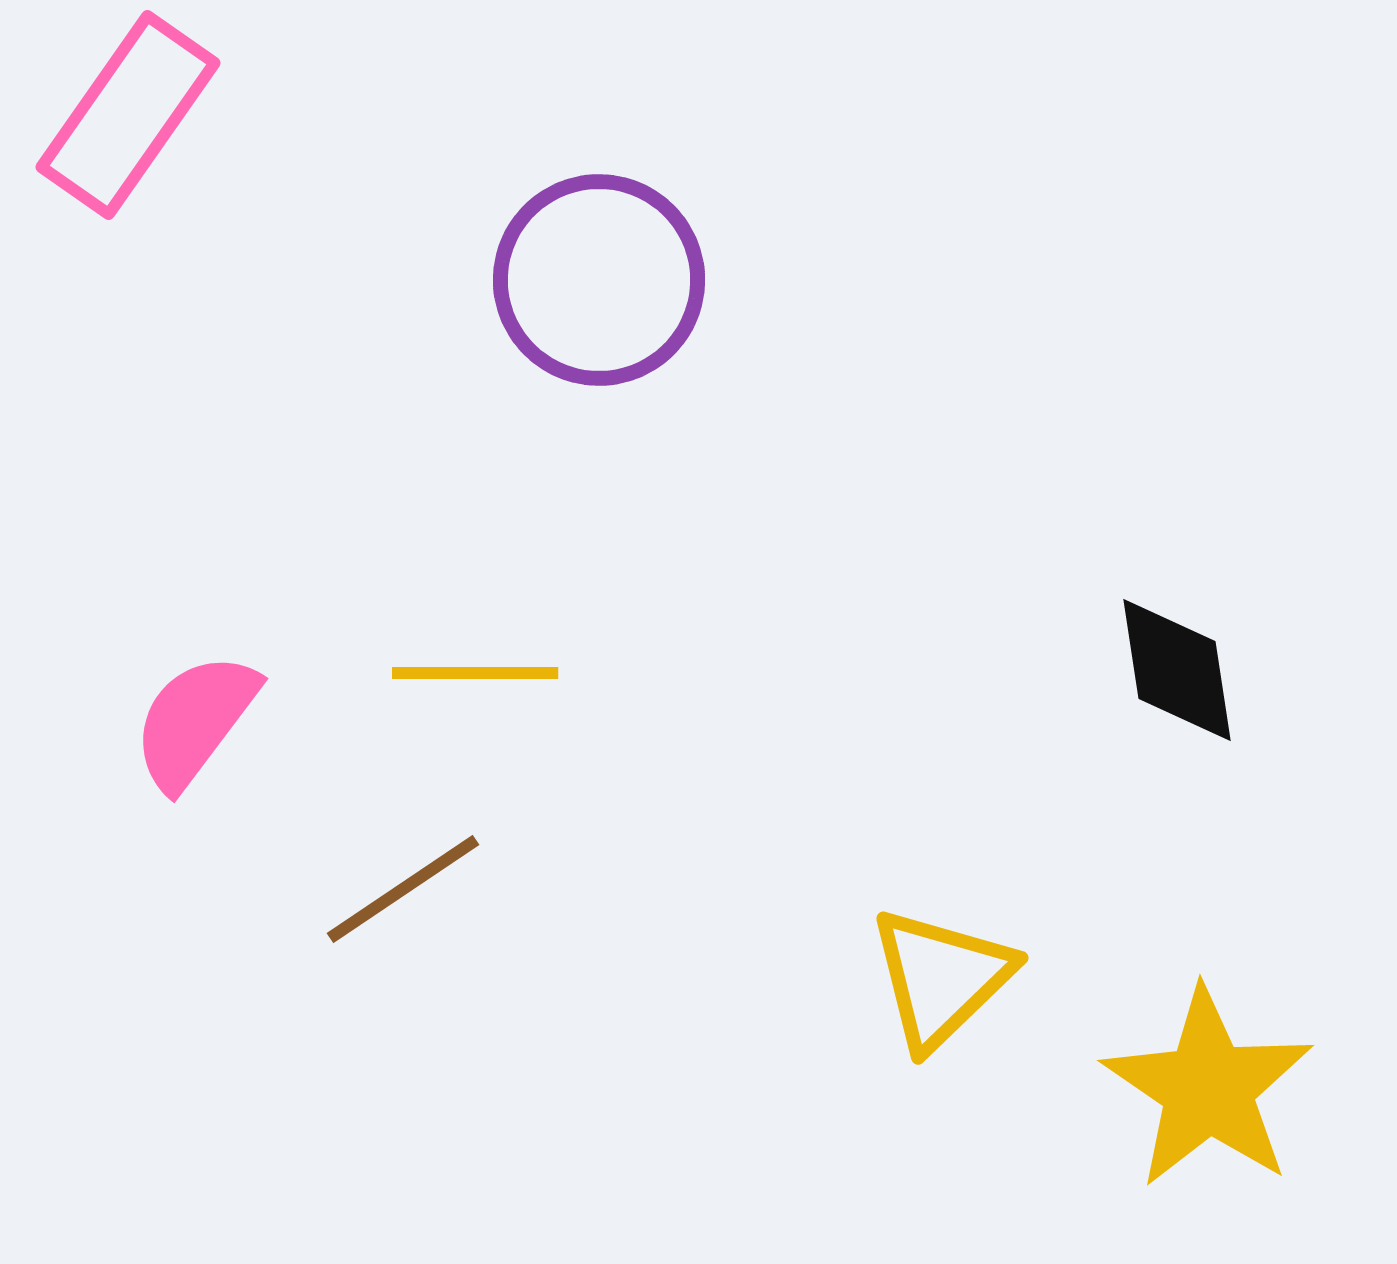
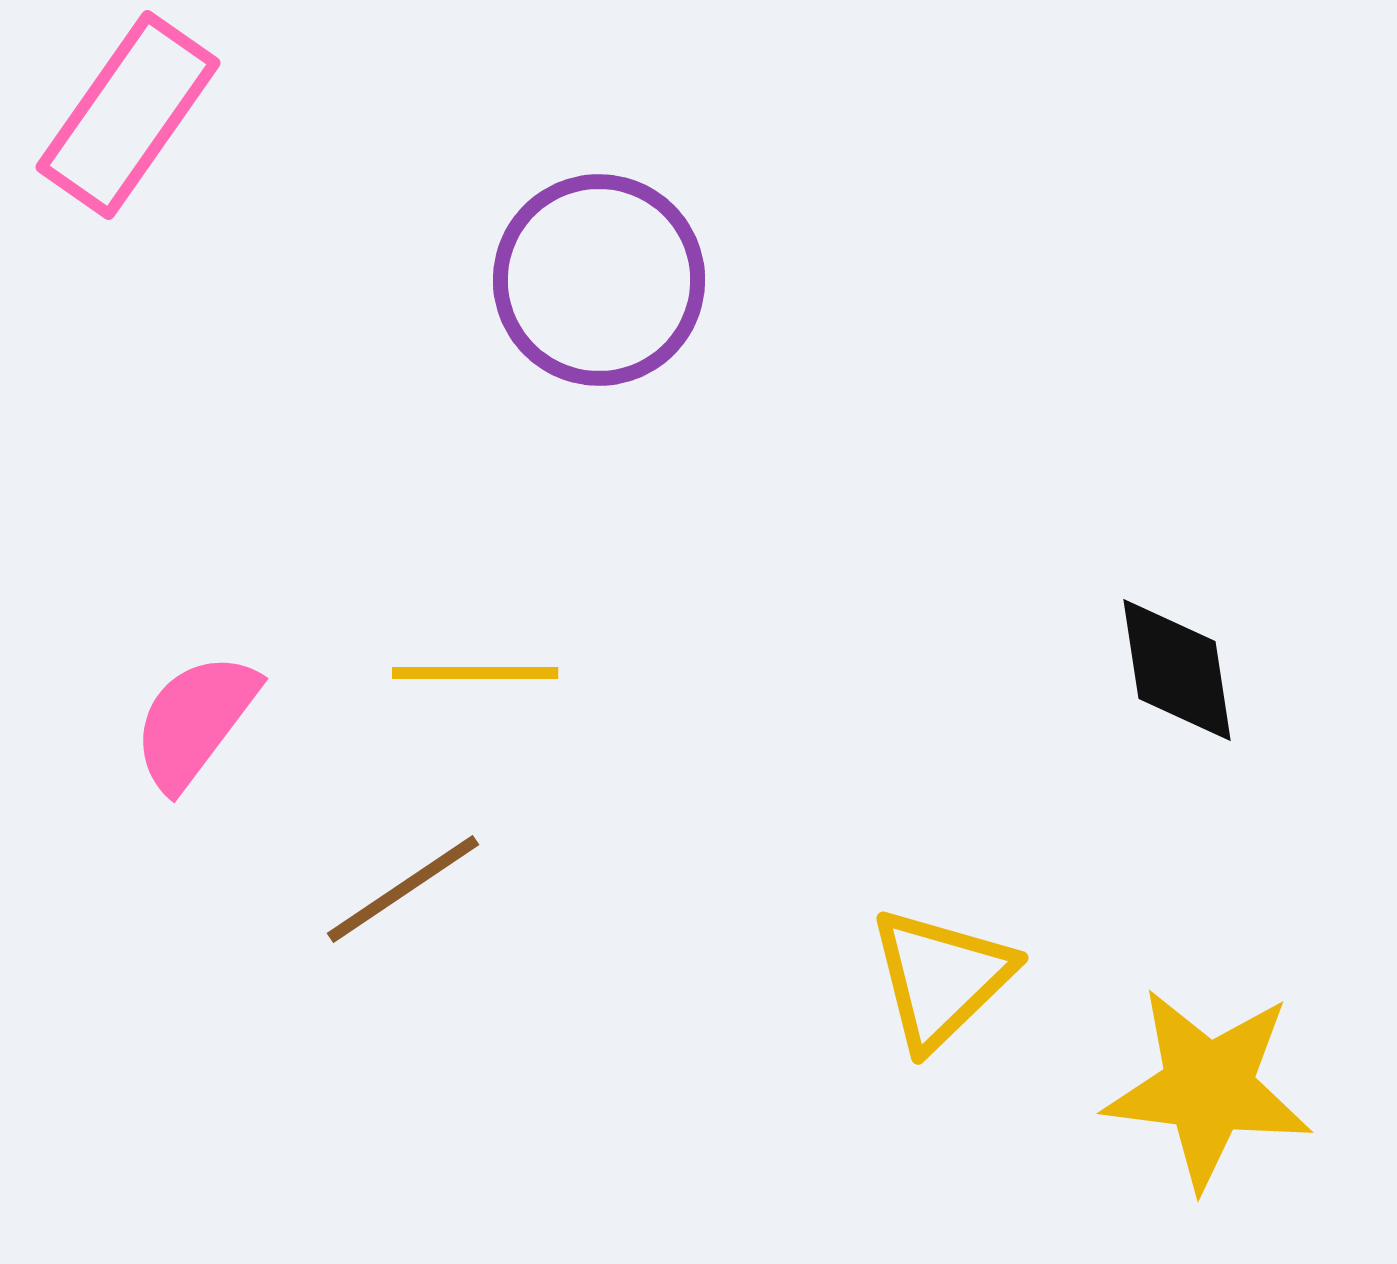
yellow star: rotated 27 degrees counterclockwise
